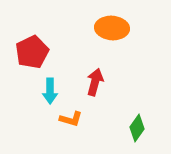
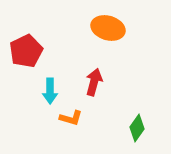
orange ellipse: moved 4 px left; rotated 12 degrees clockwise
red pentagon: moved 6 px left, 1 px up
red arrow: moved 1 px left
orange L-shape: moved 1 px up
